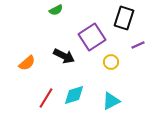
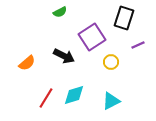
green semicircle: moved 4 px right, 2 px down
